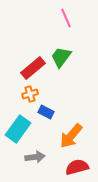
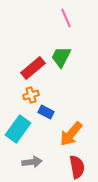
green trapezoid: rotated 10 degrees counterclockwise
orange cross: moved 1 px right, 1 px down
orange arrow: moved 2 px up
gray arrow: moved 3 px left, 5 px down
red semicircle: rotated 95 degrees clockwise
